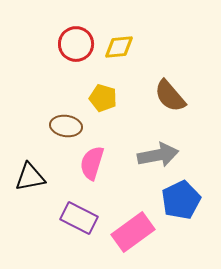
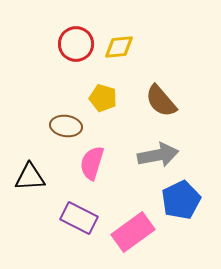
brown semicircle: moved 9 px left, 5 px down
black triangle: rotated 8 degrees clockwise
